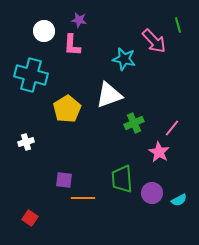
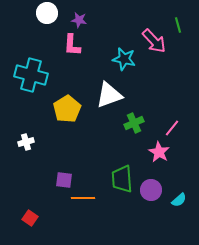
white circle: moved 3 px right, 18 px up
purple circle: moved 1 px left, 3 px up
cyan semicircle: rotated 14 degrees counterclockwise
